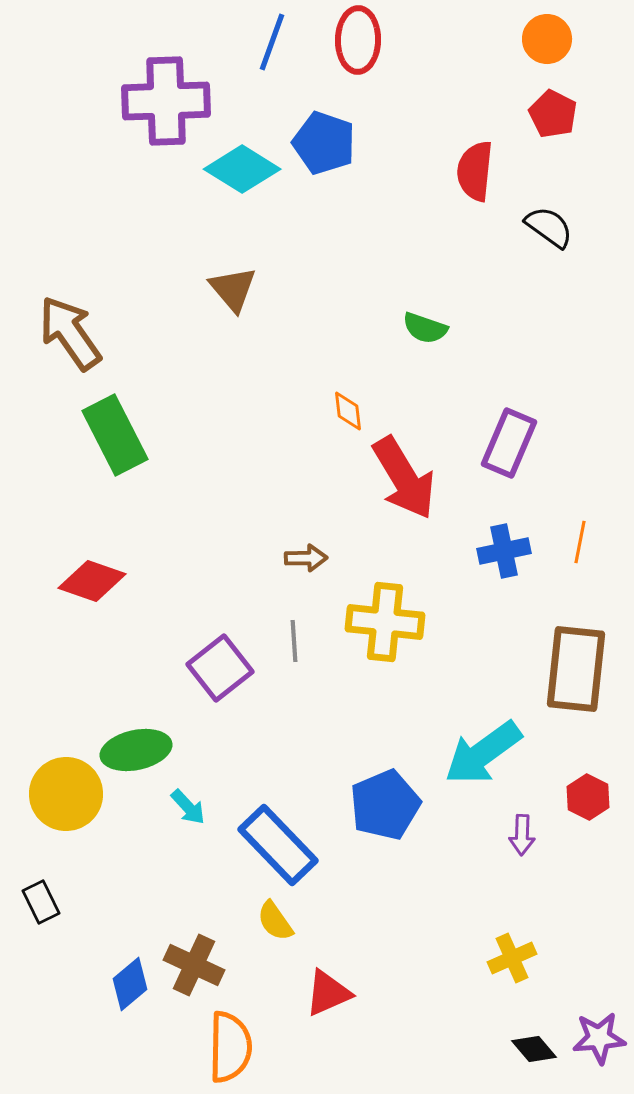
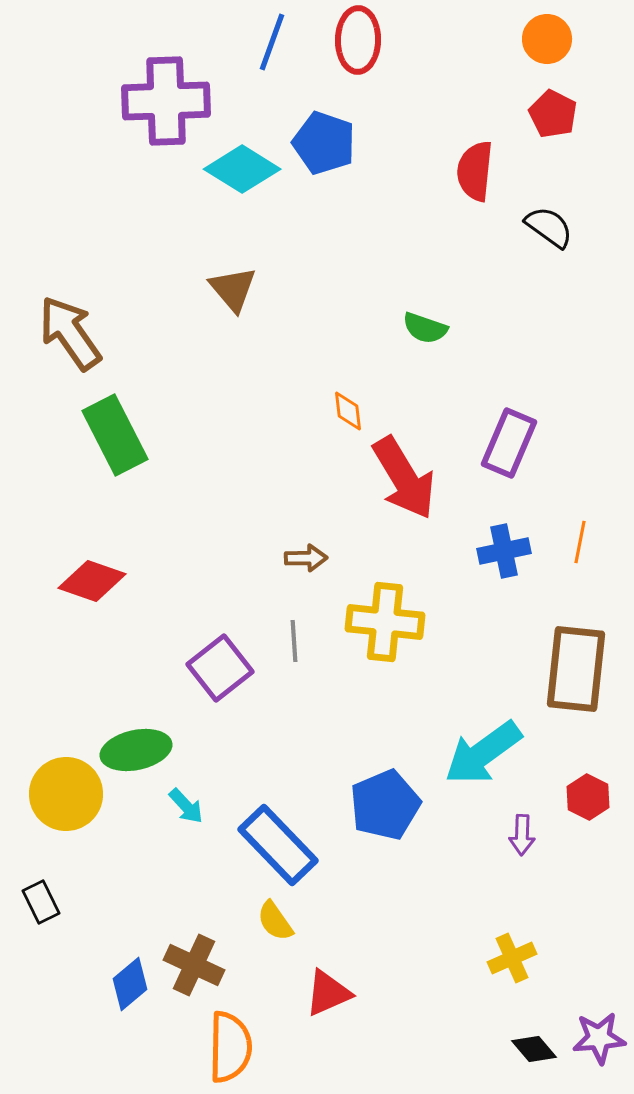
cyan arrow at (188, 807): moved 2 px left, 1 px up
